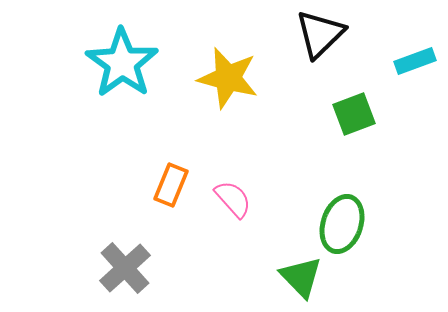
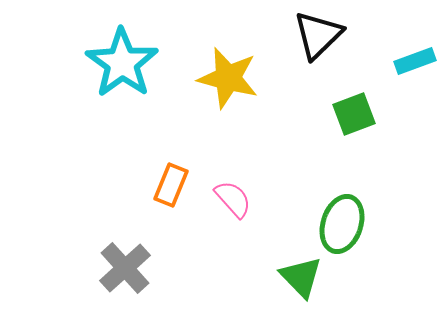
black triangle: moved 2 px left, 1 px down
